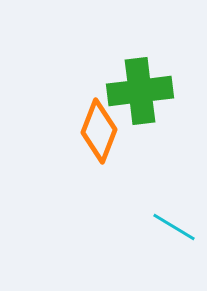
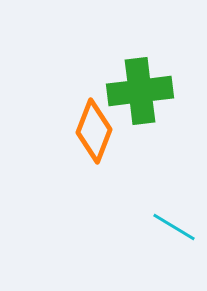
orange diamond: moved 5 px left
